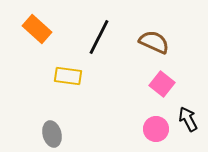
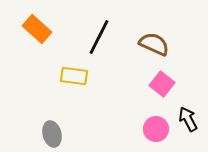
brown semicircle: moved 2 px down
yellow rectangle: moved 6 px right
